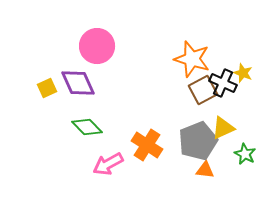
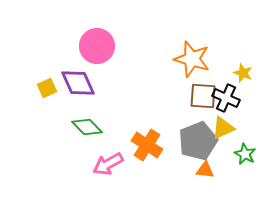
black cross: moved 3 px right, 15 px down
brown square: moved 6 px down; rotated 32 degrees clockwise
